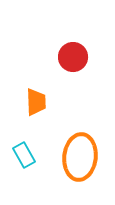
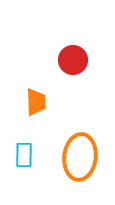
red circle: moved 3 px down
cyan rectangle: rotated 30 degrees clockwise
